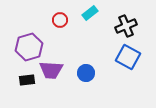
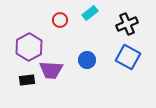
black cross: moved 1 px right, 2 px up
purple hexagon: rotated 12 degrees counterclockwise
blue circle: moved 1 px right, 13 px up
